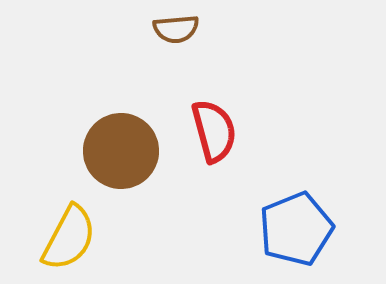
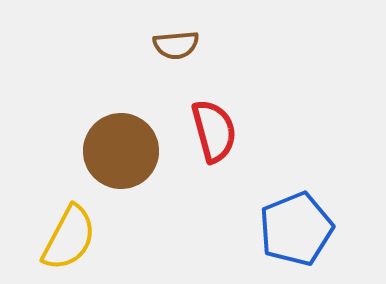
brown semicircle: moved 16 px down
